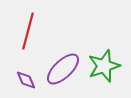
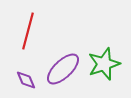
green star: moved 2 px up
